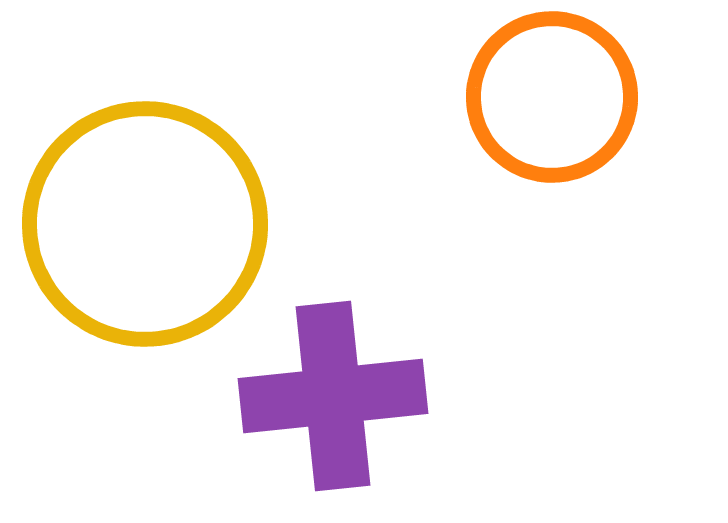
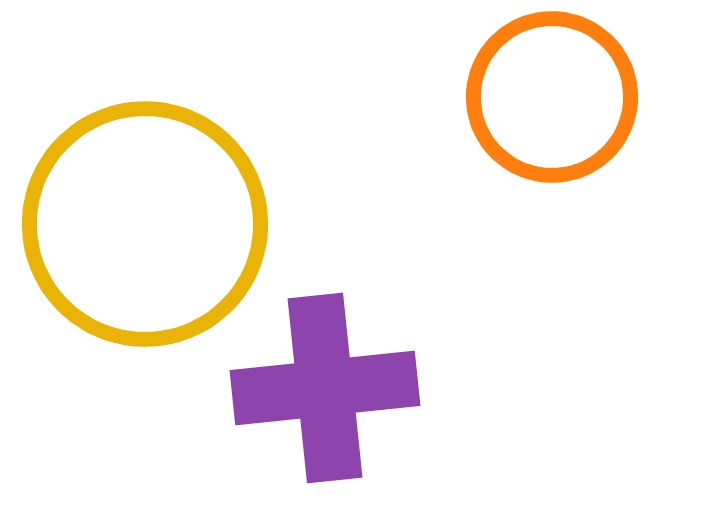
purple cross: moved 8 px left, 8 px up
